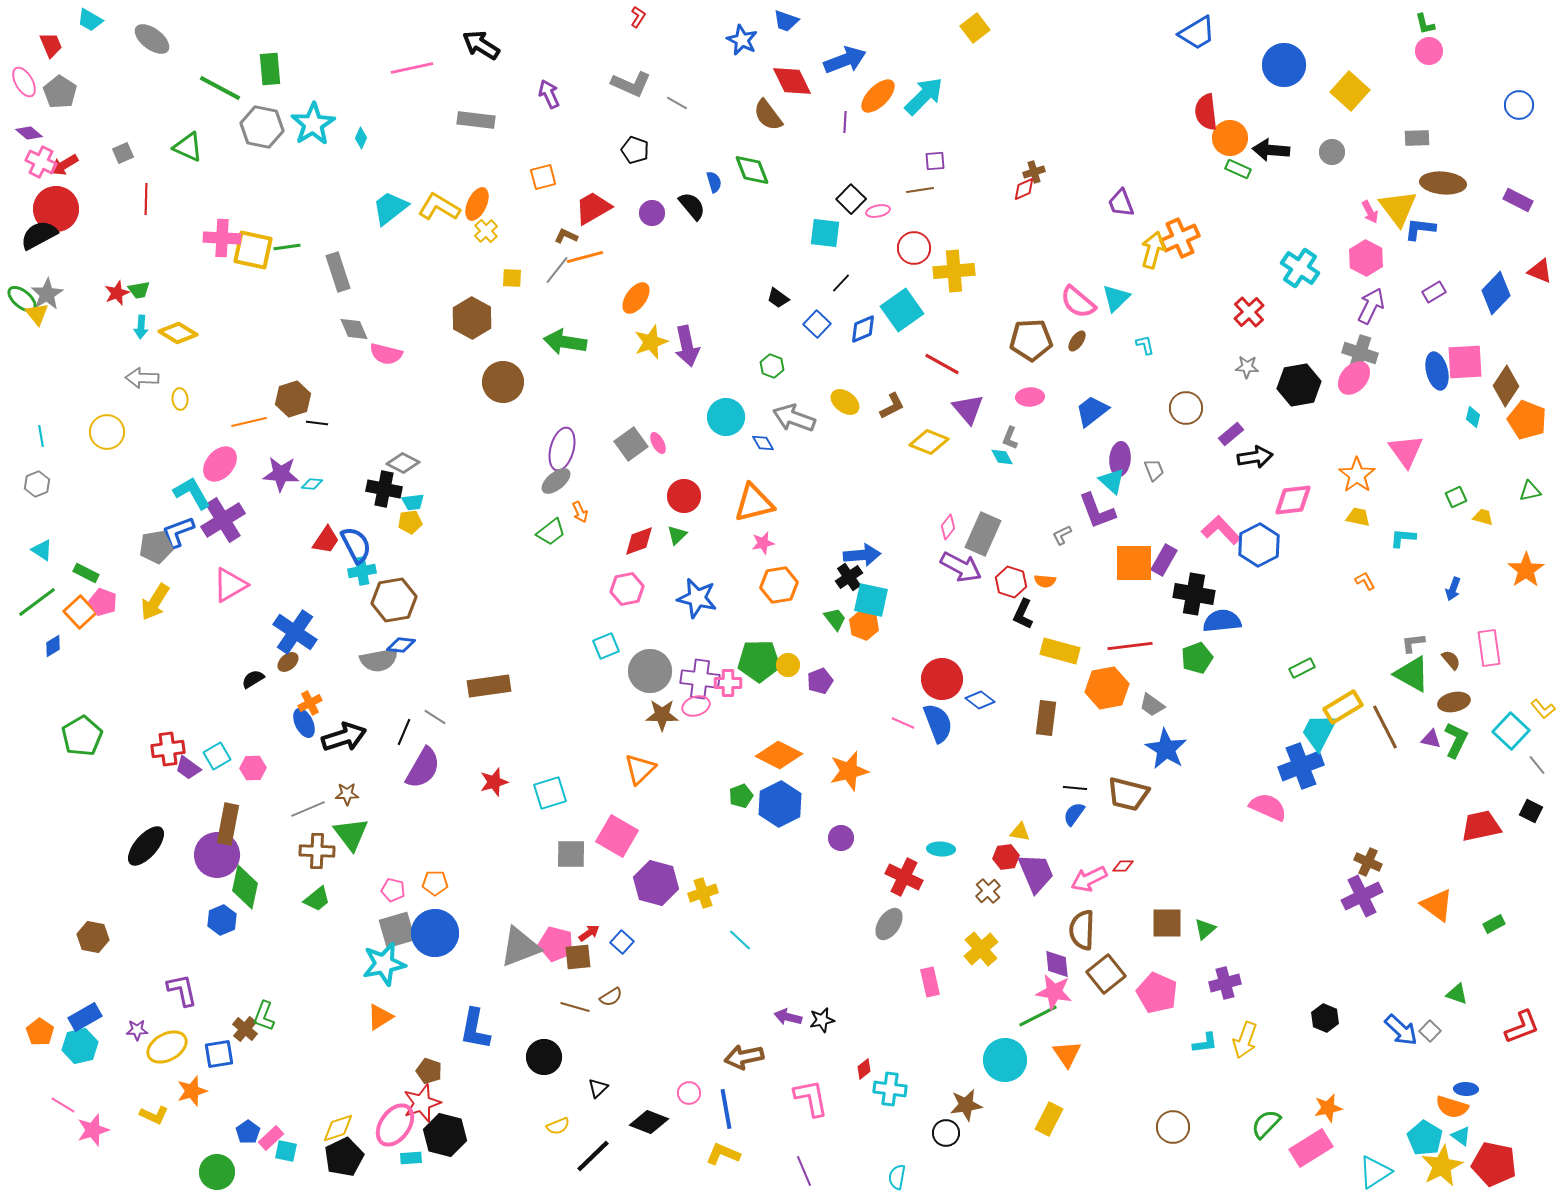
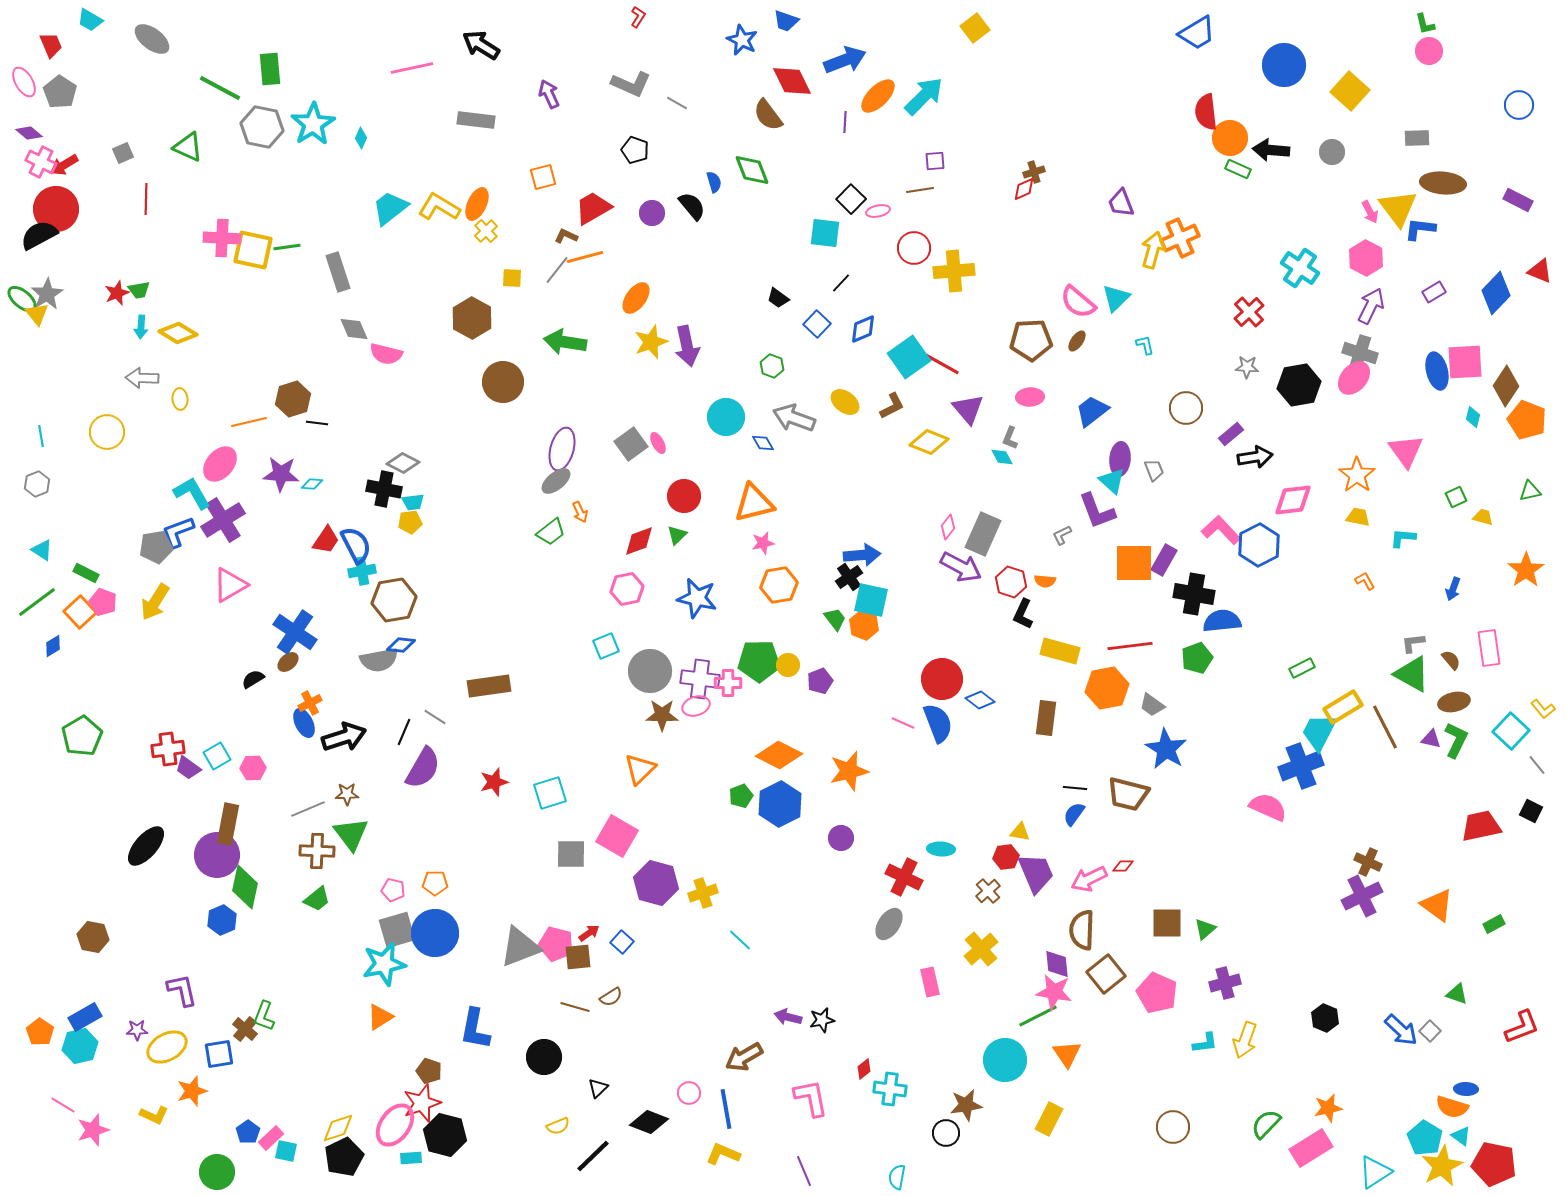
cyan square at (902, 310): moved 7 px right, 47 px down
brown arrow at (744, 1057): rotated 18 degrees counterclockwise
